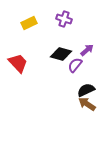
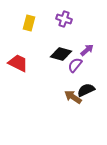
yellow rectangle: rotated 49 degrees counterclockwise
red trapezoid: rotated 20 degrees counterclockwise
brown arrow: moved 14 px left, 7 px up
